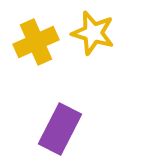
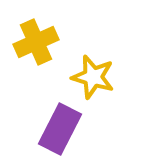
yellow star: moved 44 px down
